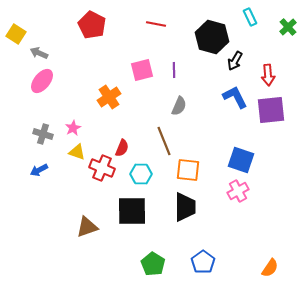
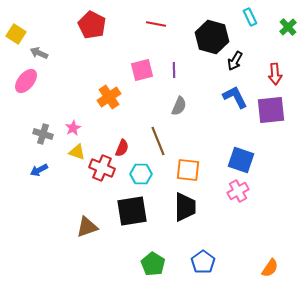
red arrow: moved 7 px right, 1 px up
pink ellipse: moved 16 px left
brown line: moved 6 px left
black square: rotated 8 degrees counterclockwise
